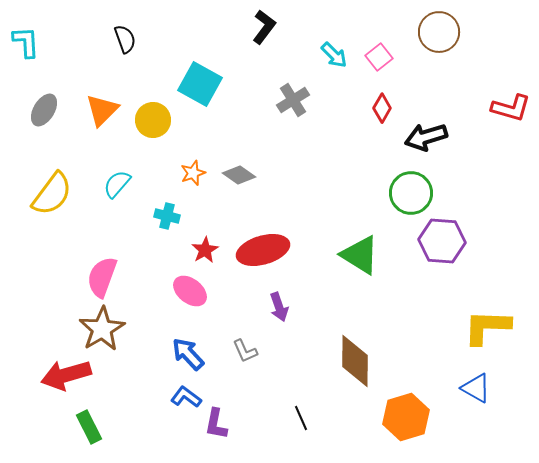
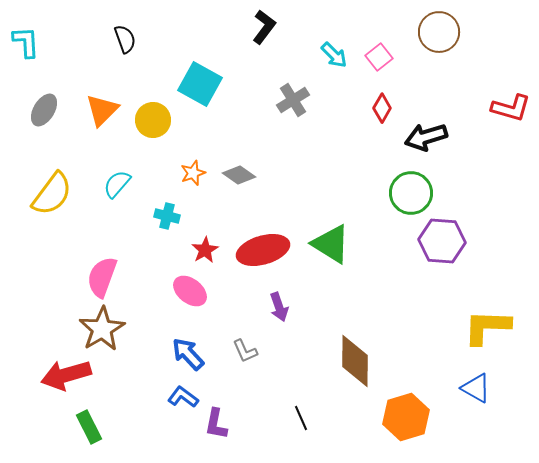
green triangle: moved 29 px left, 11 px up
blue L-shape: moved 3 px left
